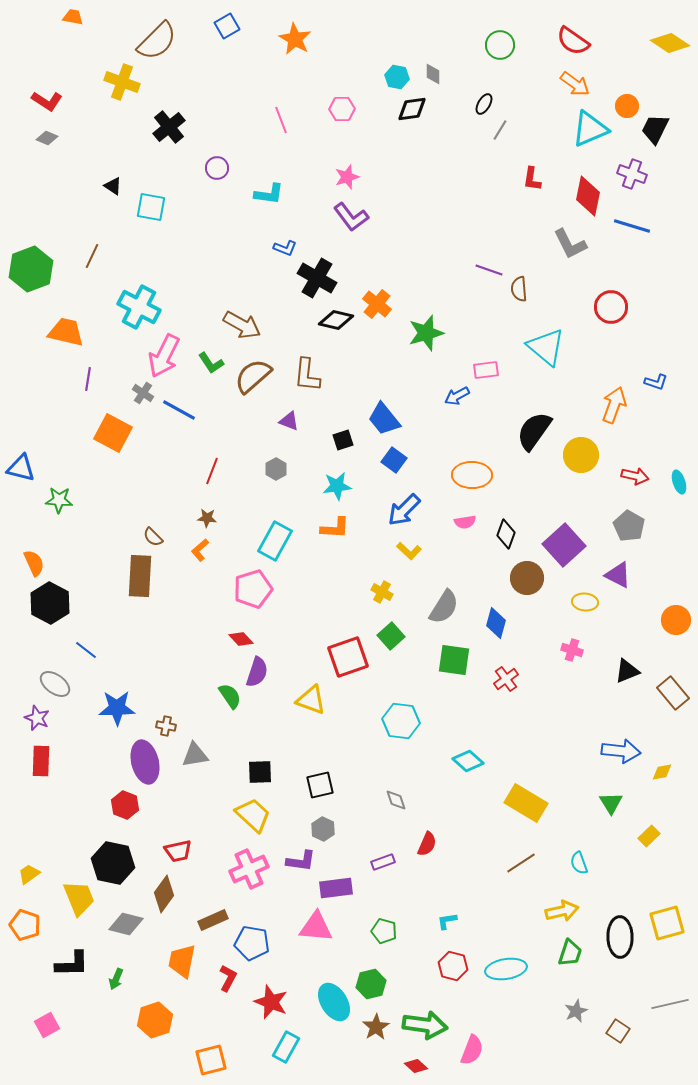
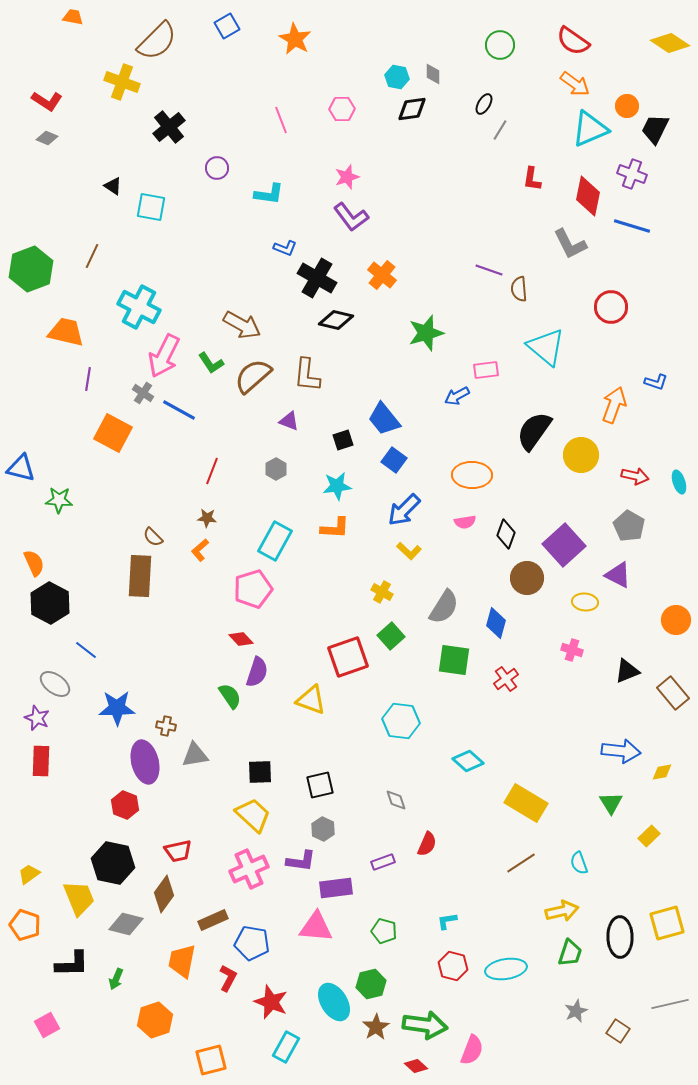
orange cross at (377, 304): moved 5 px right, 29 px up
